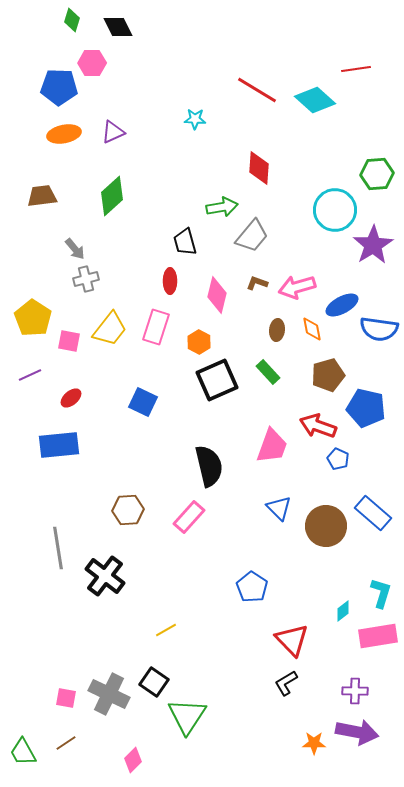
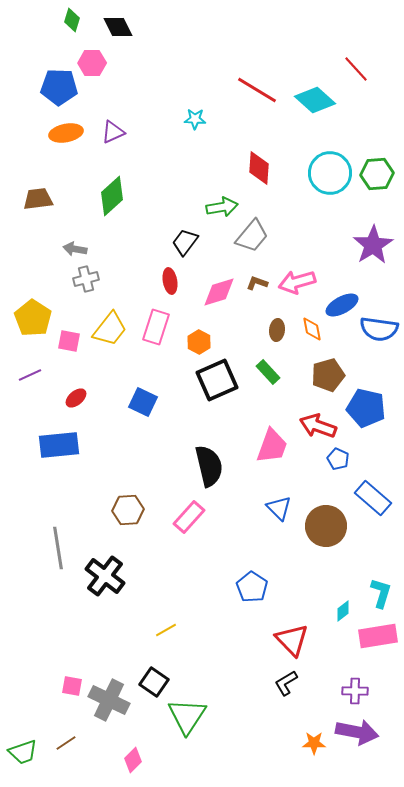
red line at (356, 69): rotated 56 degrees clockwise
orange ellipse at (64, 134): moved 2 px right, 1 px up
brown trapezoid at (42, 196): moved 4 px left, 3 px down
cyan circle at (335, 210): moved 5 px left, 37 px up
black trapezoid at (185, 242): rotated 52 degrees clockwise
gray arrow at (75, 249): rotated 140 degrees clockwise
red ellipse at (170, 281): rotated 10 degrees counterclockwise
pink arrow at (297, 287): moved 5 px up
pink diamond at (217, 295): moved 2 px right, 3 px up; rotated 60 degrees clockwise
red ellipse at (71, 398): moved 5 px right
blue rectangle at (373, 513): moved 15 px up
gray cross at (109, 694): moved 6 px down
pink square at (66, 698): moved 6 px right, 12 px up
green trapezoid at (23, 752): rotated 80 degrees counterclockwise
